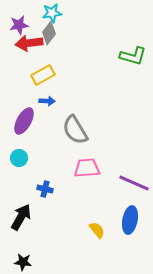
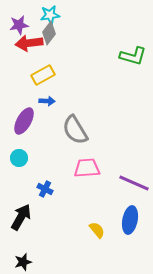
cyan star: moved 2 px left, 2 px down
blue cross: rotated 14 degrees clockwise
black star: rotated 24 degrees counterclockwise
